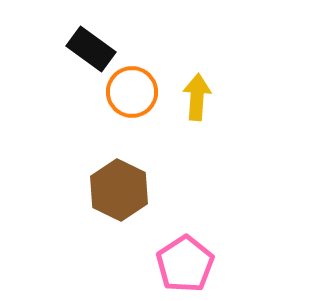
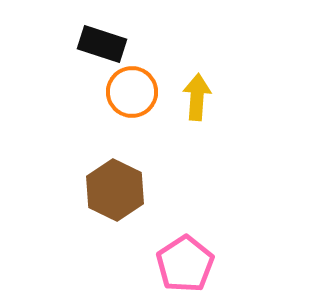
black rectangle: moved 11 px right, 5 px up; rotated 18 degrees counterclockwise
brown hexagon: moved 4 px left
